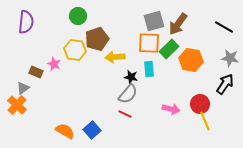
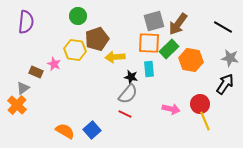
black line: moved 1 px left
